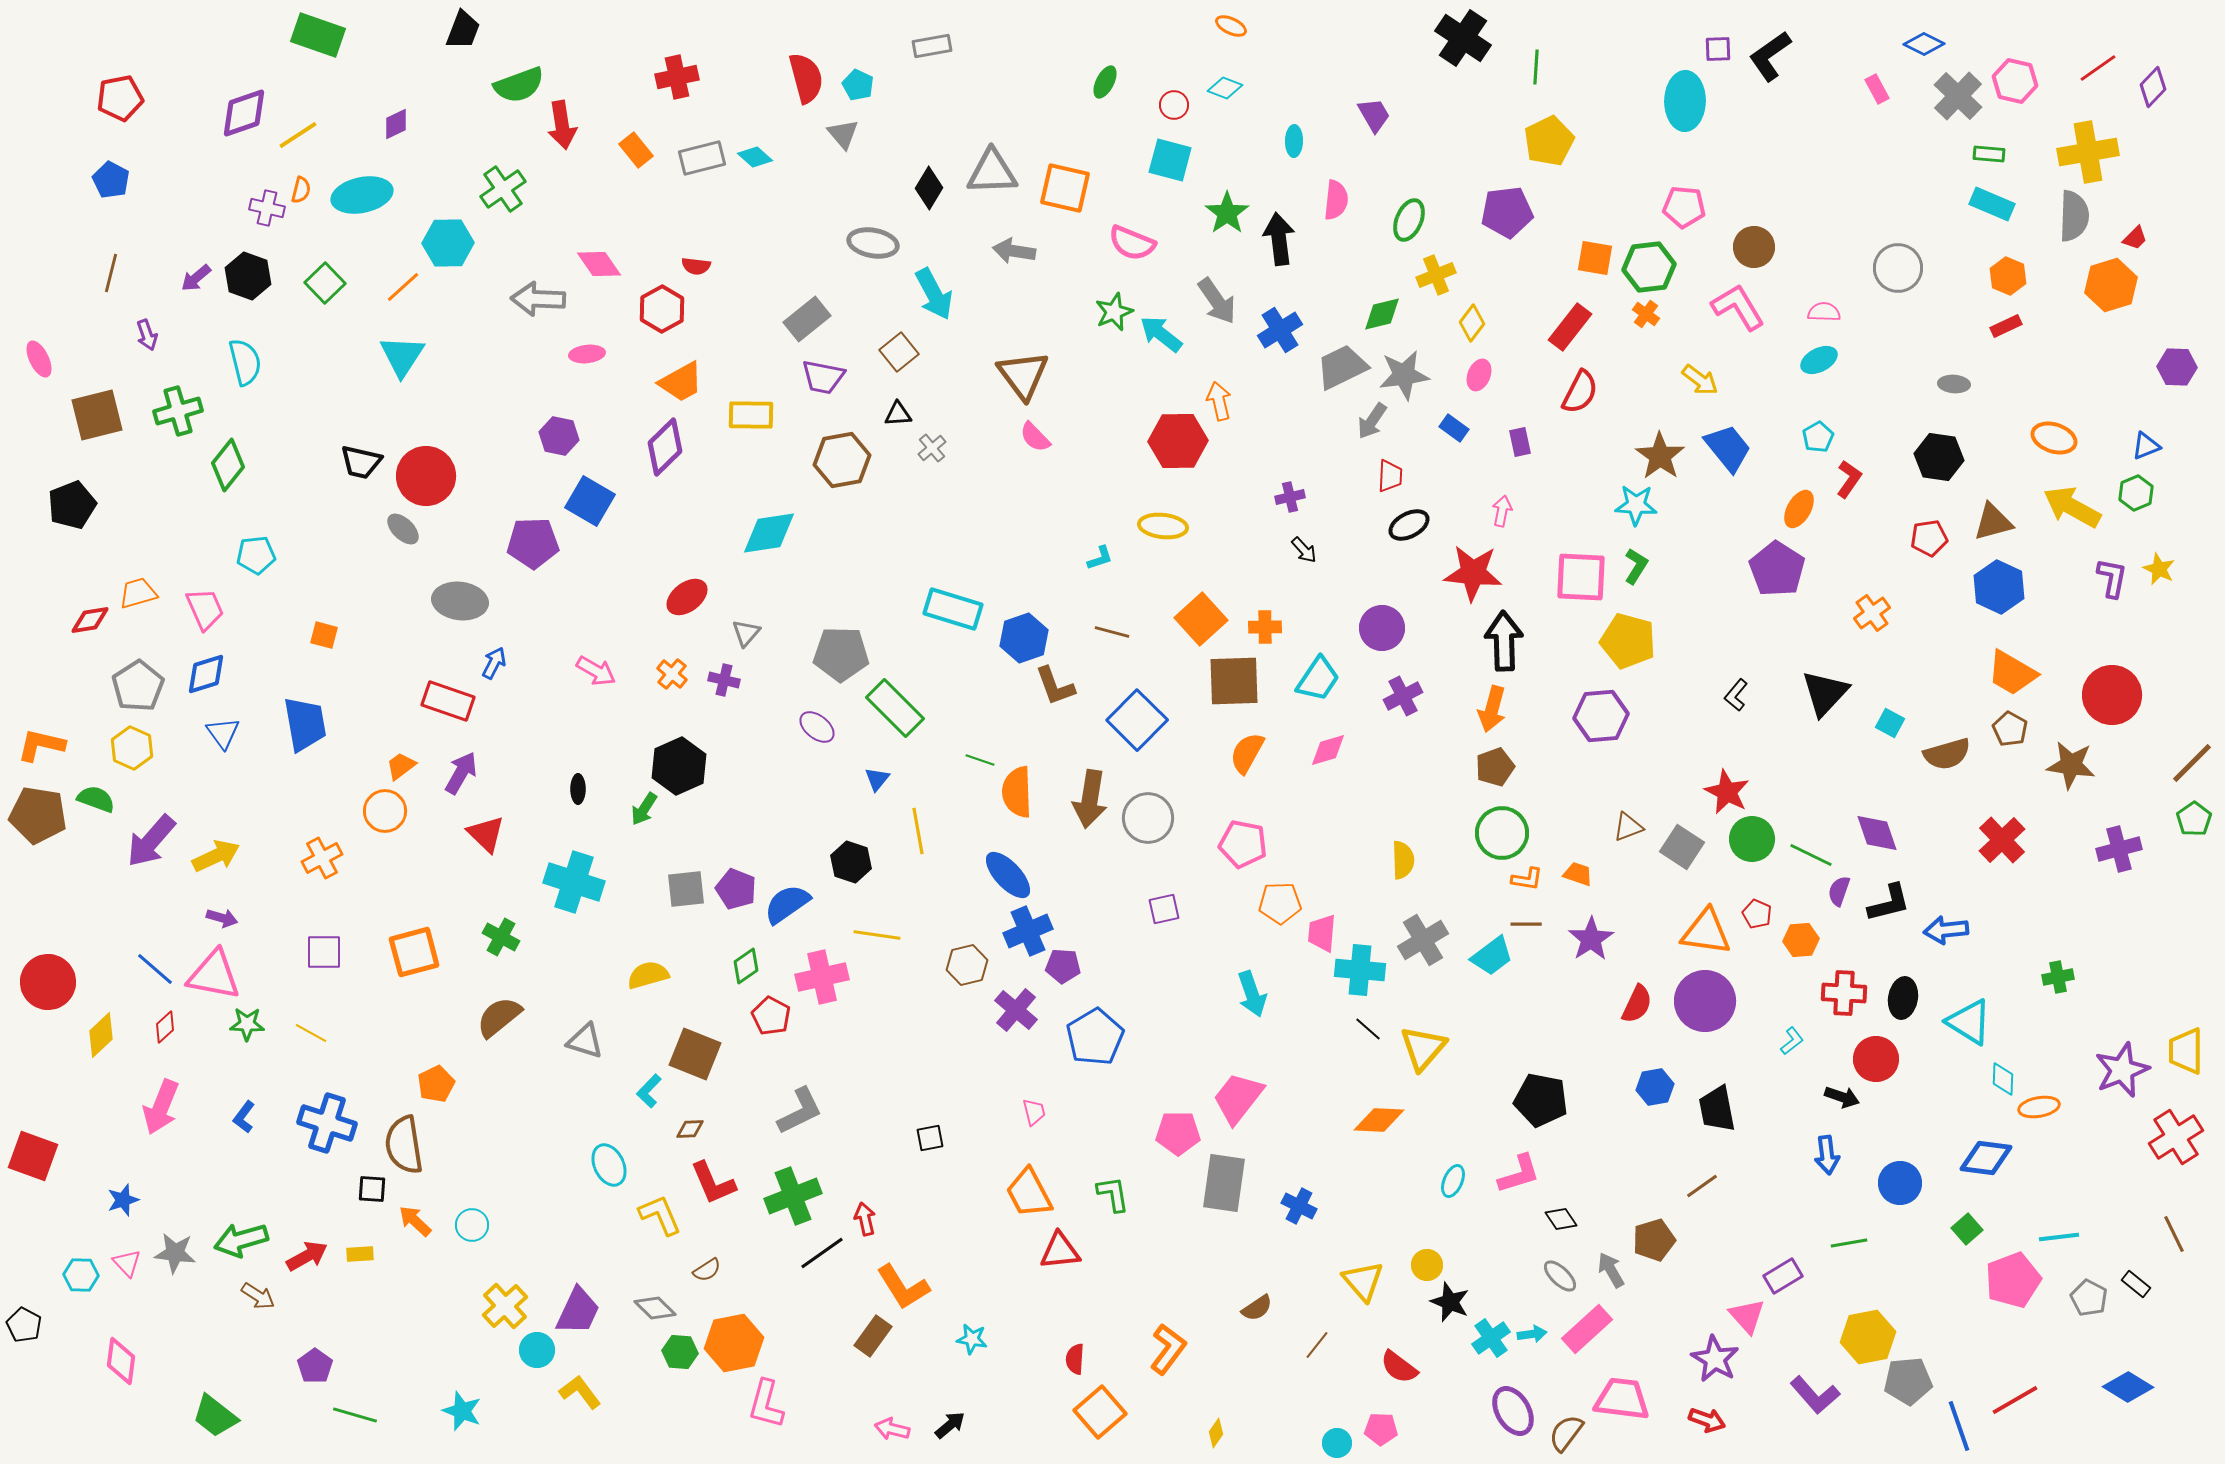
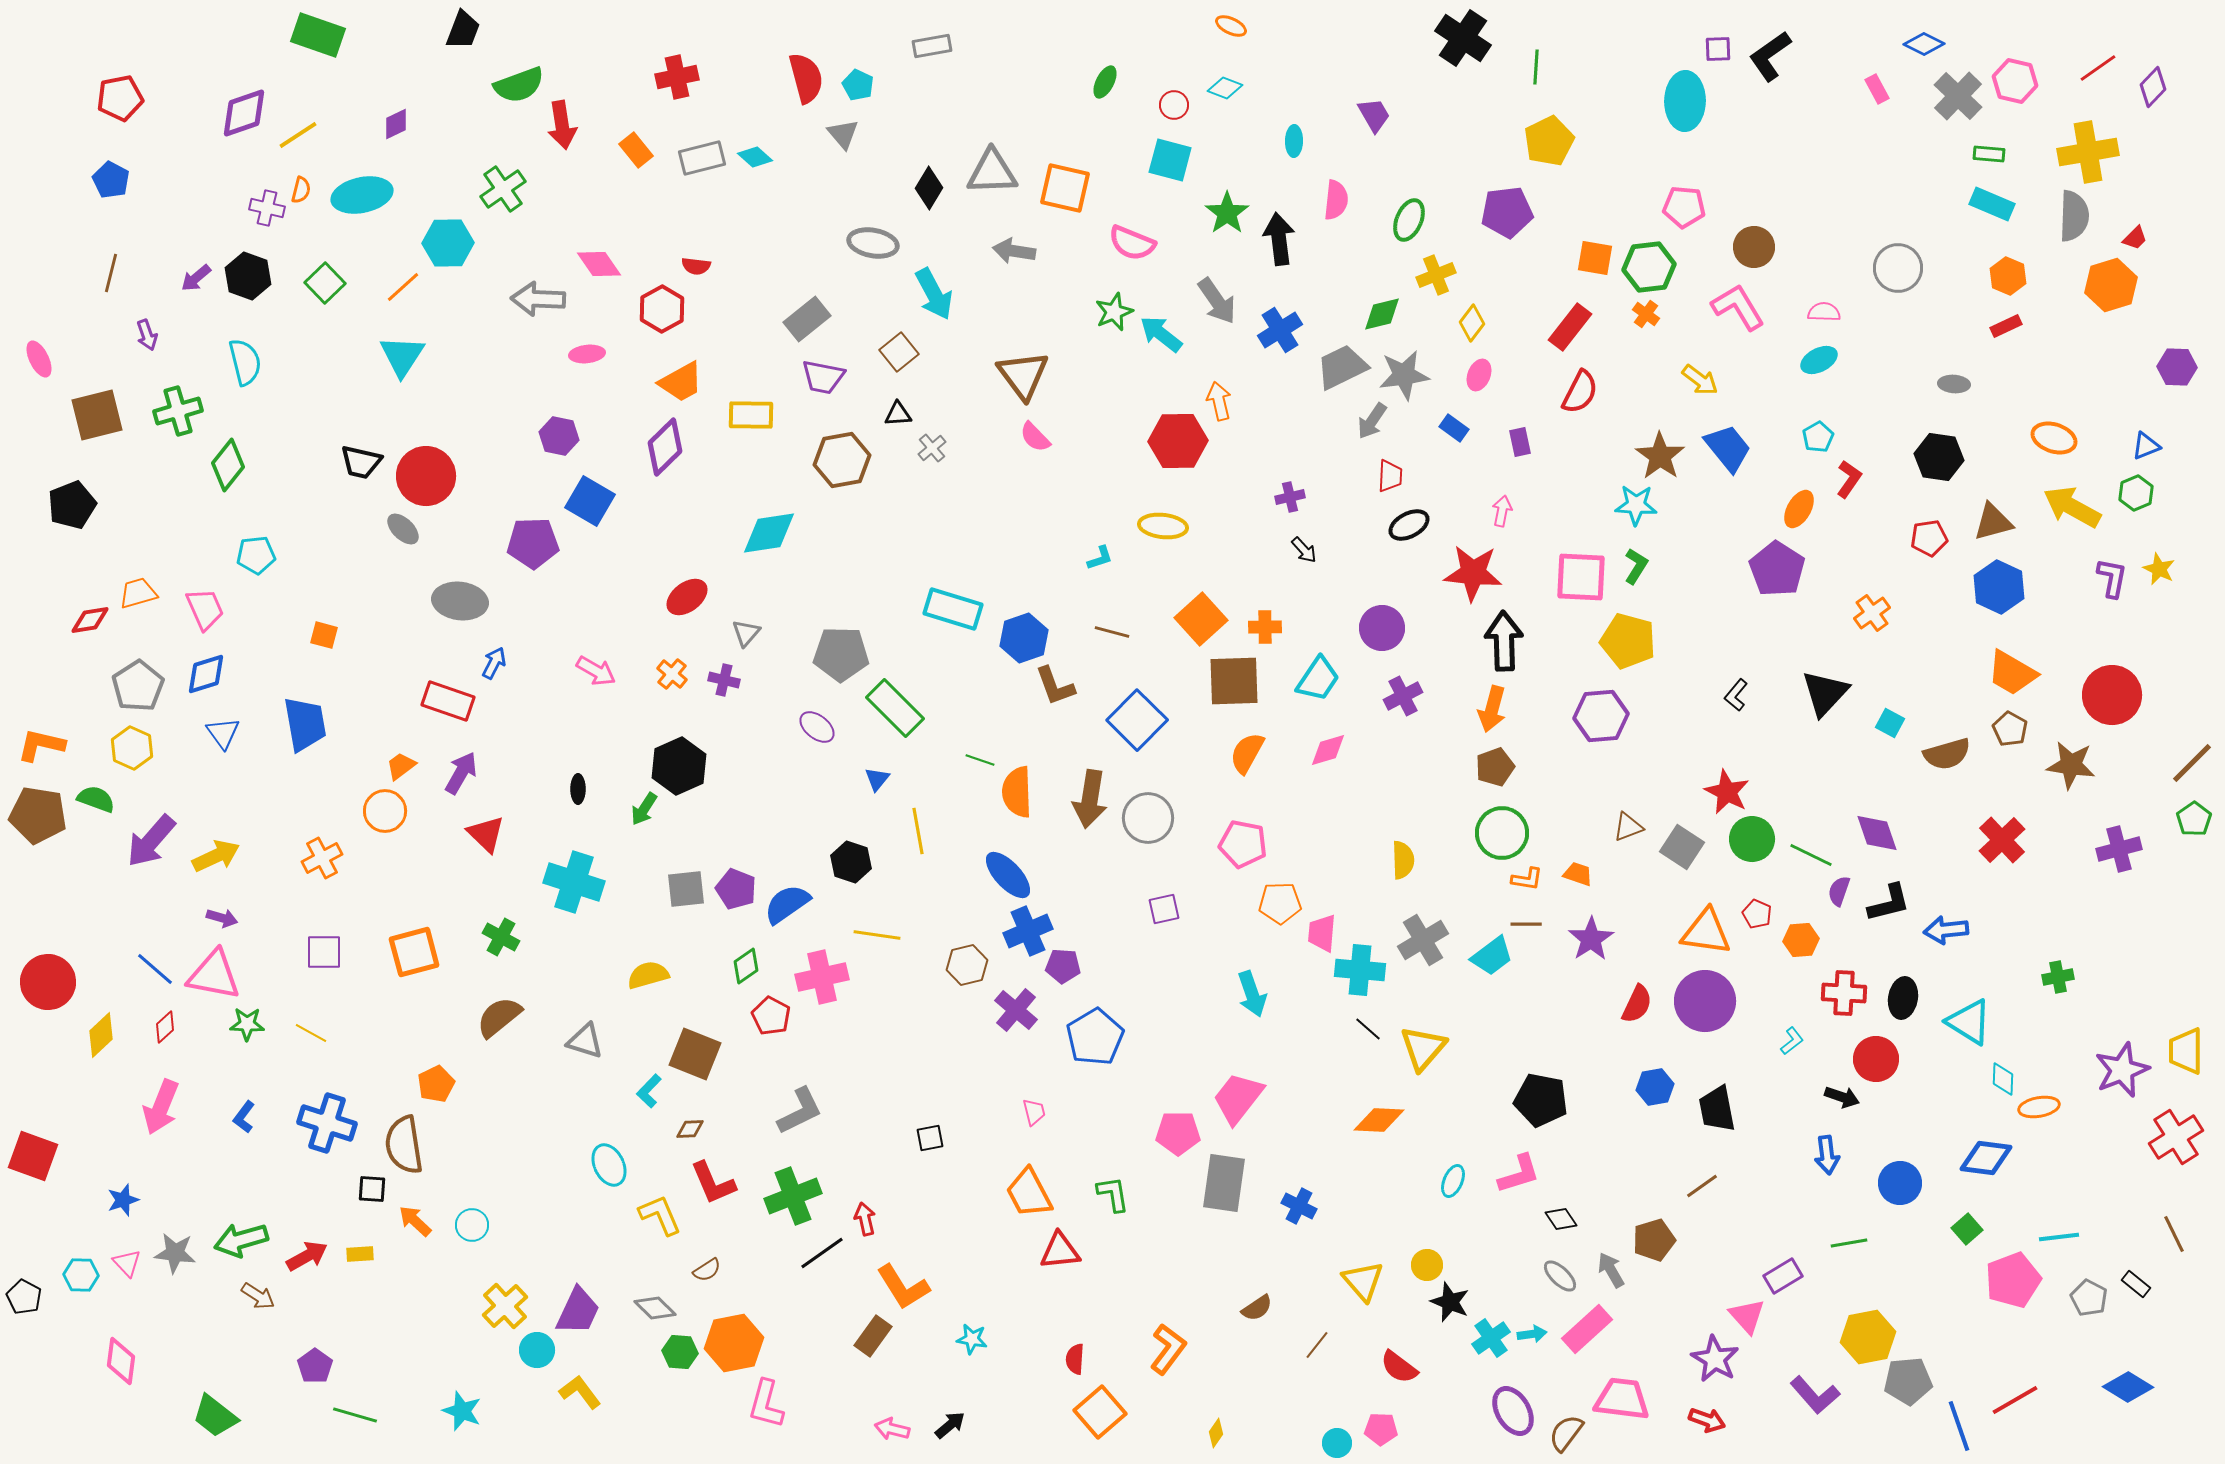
black pentagon at (24, 1325): moved 28 px up
